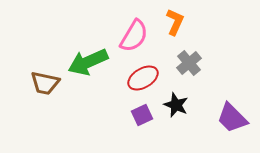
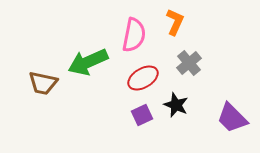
pink semicircle: moved 1 px up; rotated 20 degrees counterclockwise
brown trapezoid: moved 2 px left
